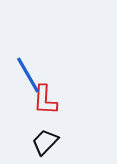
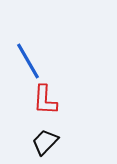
blue line: moved 14 px up
